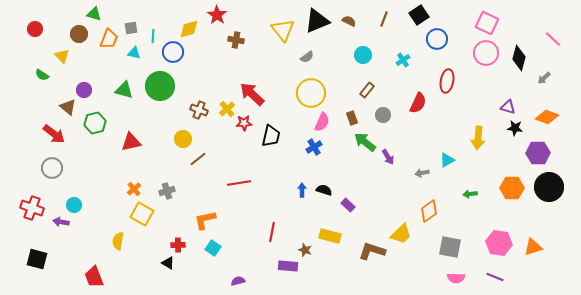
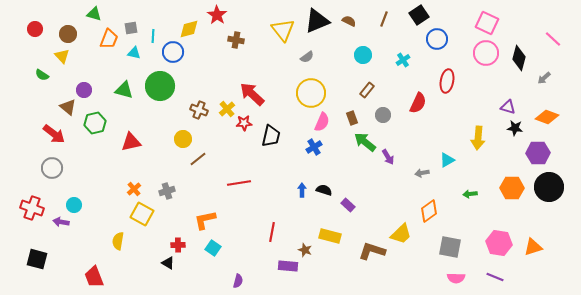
brown circle at (79, 34): moved 11 px left
purple semicircle at (238, 281): rotated 120 degrees clockwise
